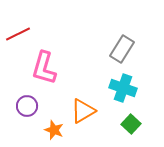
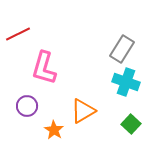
cyan cross: moved 3 px right, 6 px up
orange star: rotated 12 degrees clockwise
